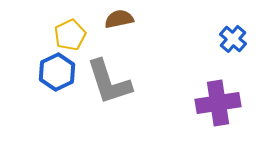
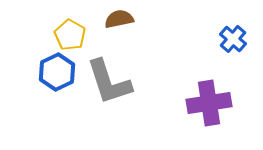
yellow pentagon: rotated 16 degrees counterclockwise
purple cross: moved 9 px left
